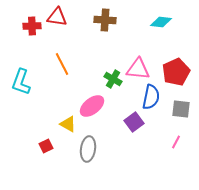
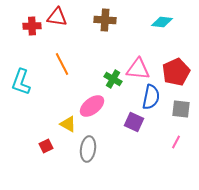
cyan diamond: moved 1 px right
purple square: rotated 30 degrees counterclockwise
